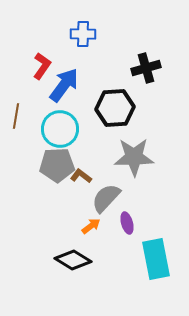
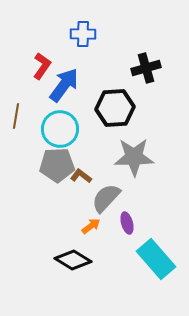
cyan rectangle: rotated 30 degrees counterclockwise
